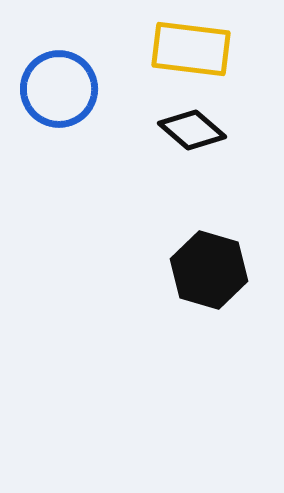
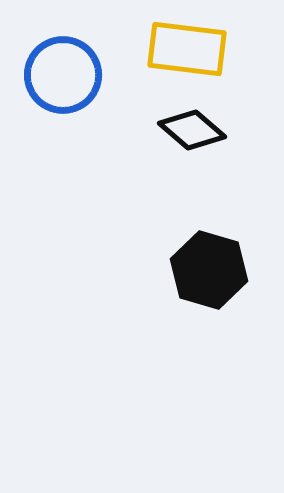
yellow rectangle: moved 4 px left
blue circle: moved 4 px right, 14 px up
